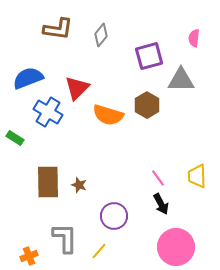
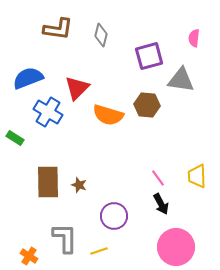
gray diamond: rotated 25 degrees counterclockwise
gray triangle: rotated 8 degrees clockwise
brown hexagon: rotated 25 degrees counterclockwise
yellow line: rotated 30 degrees clockwise
orange cross: rotated 36 degrees counterclockwise
